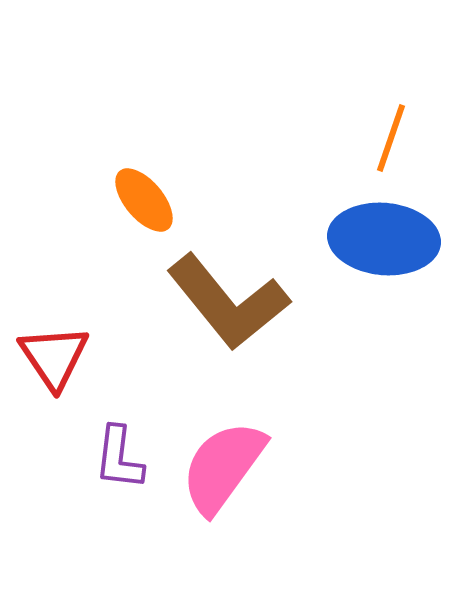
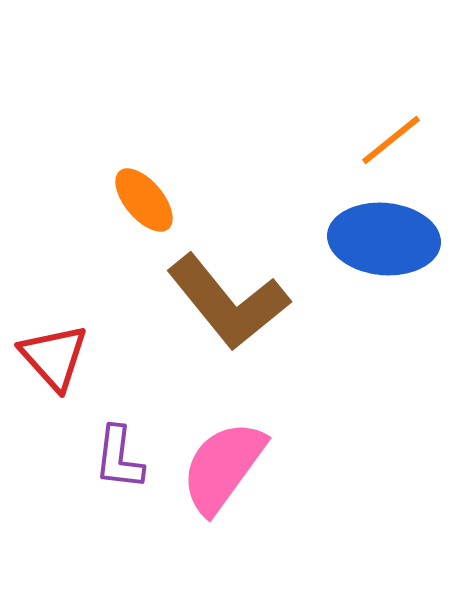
orange line: moved 2 px down; rotated 32 degrees clockwise
red triangle: rotated 8 degrees counterclockwise
